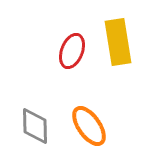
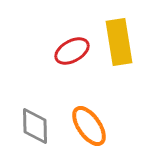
yellow rectangle: moved 1 px right
red ellipse: rotated 40 degrees clockwise
